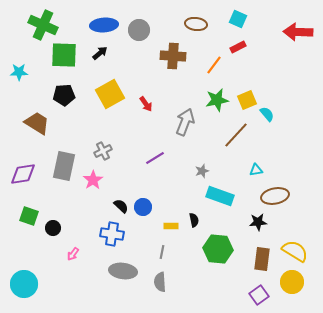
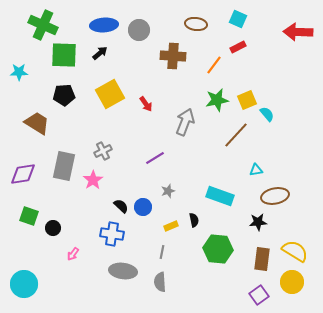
gray star at (202, 171): moved 34 px left, 20 px down
yellow rectangle at (171, 226): rotated 24 degrees counterclockwise
